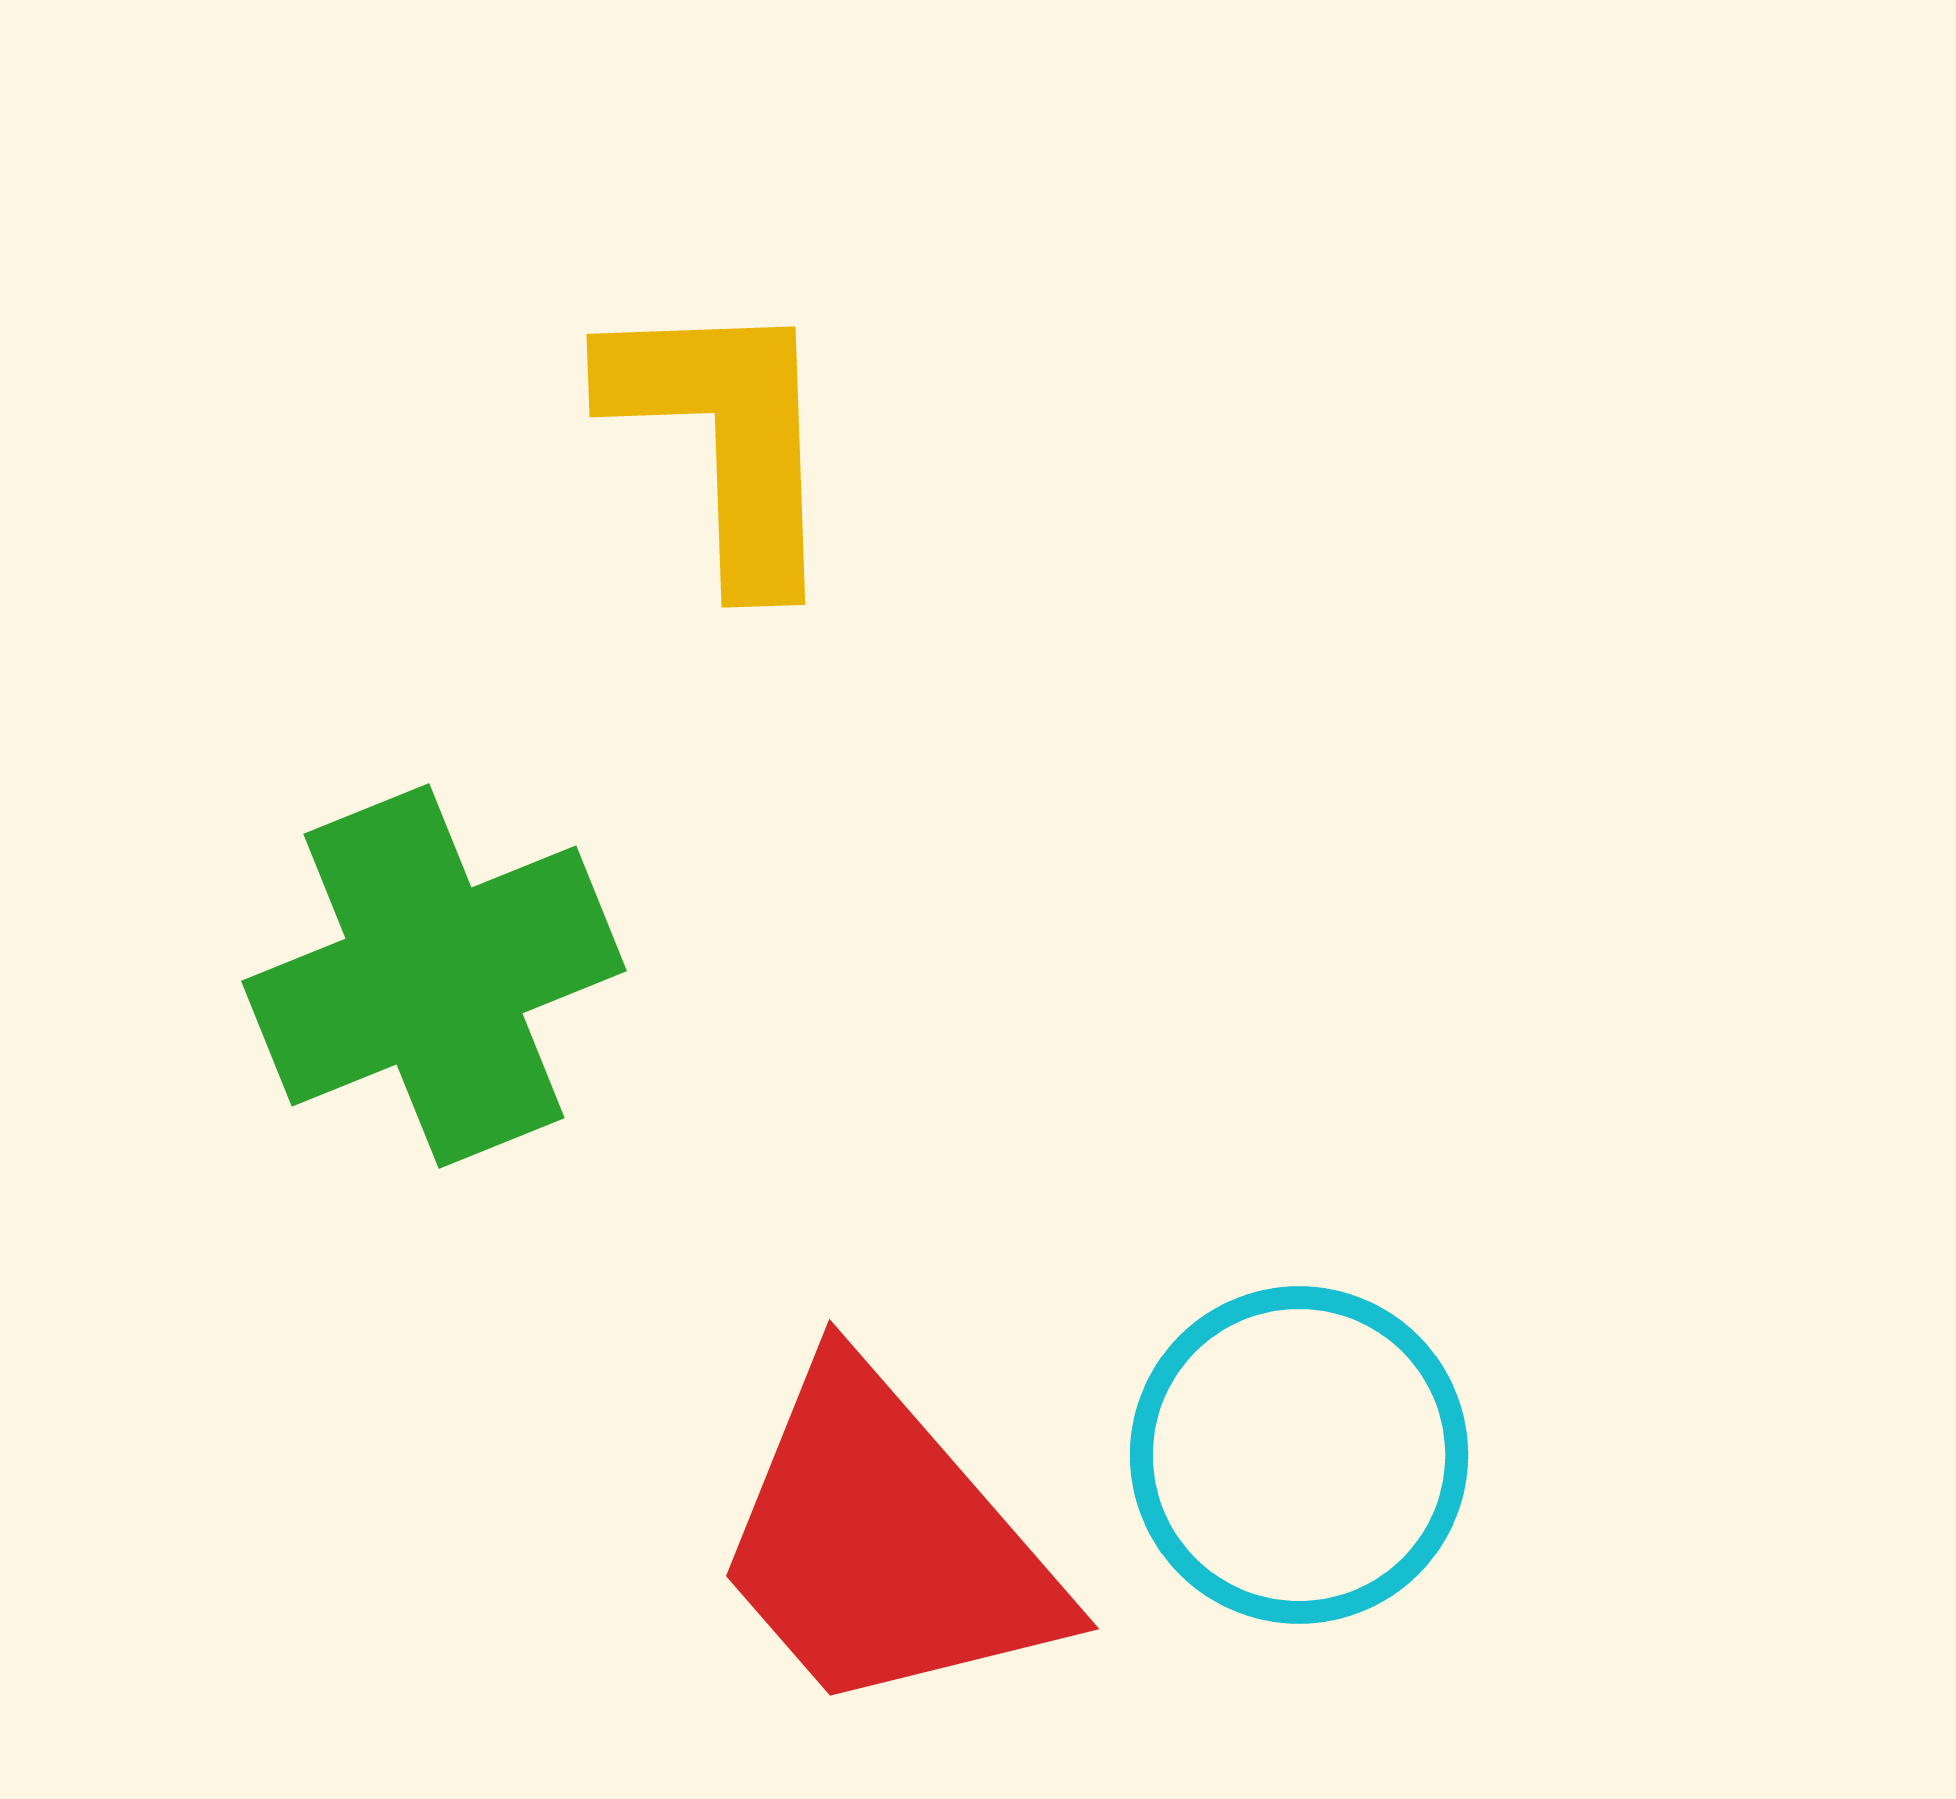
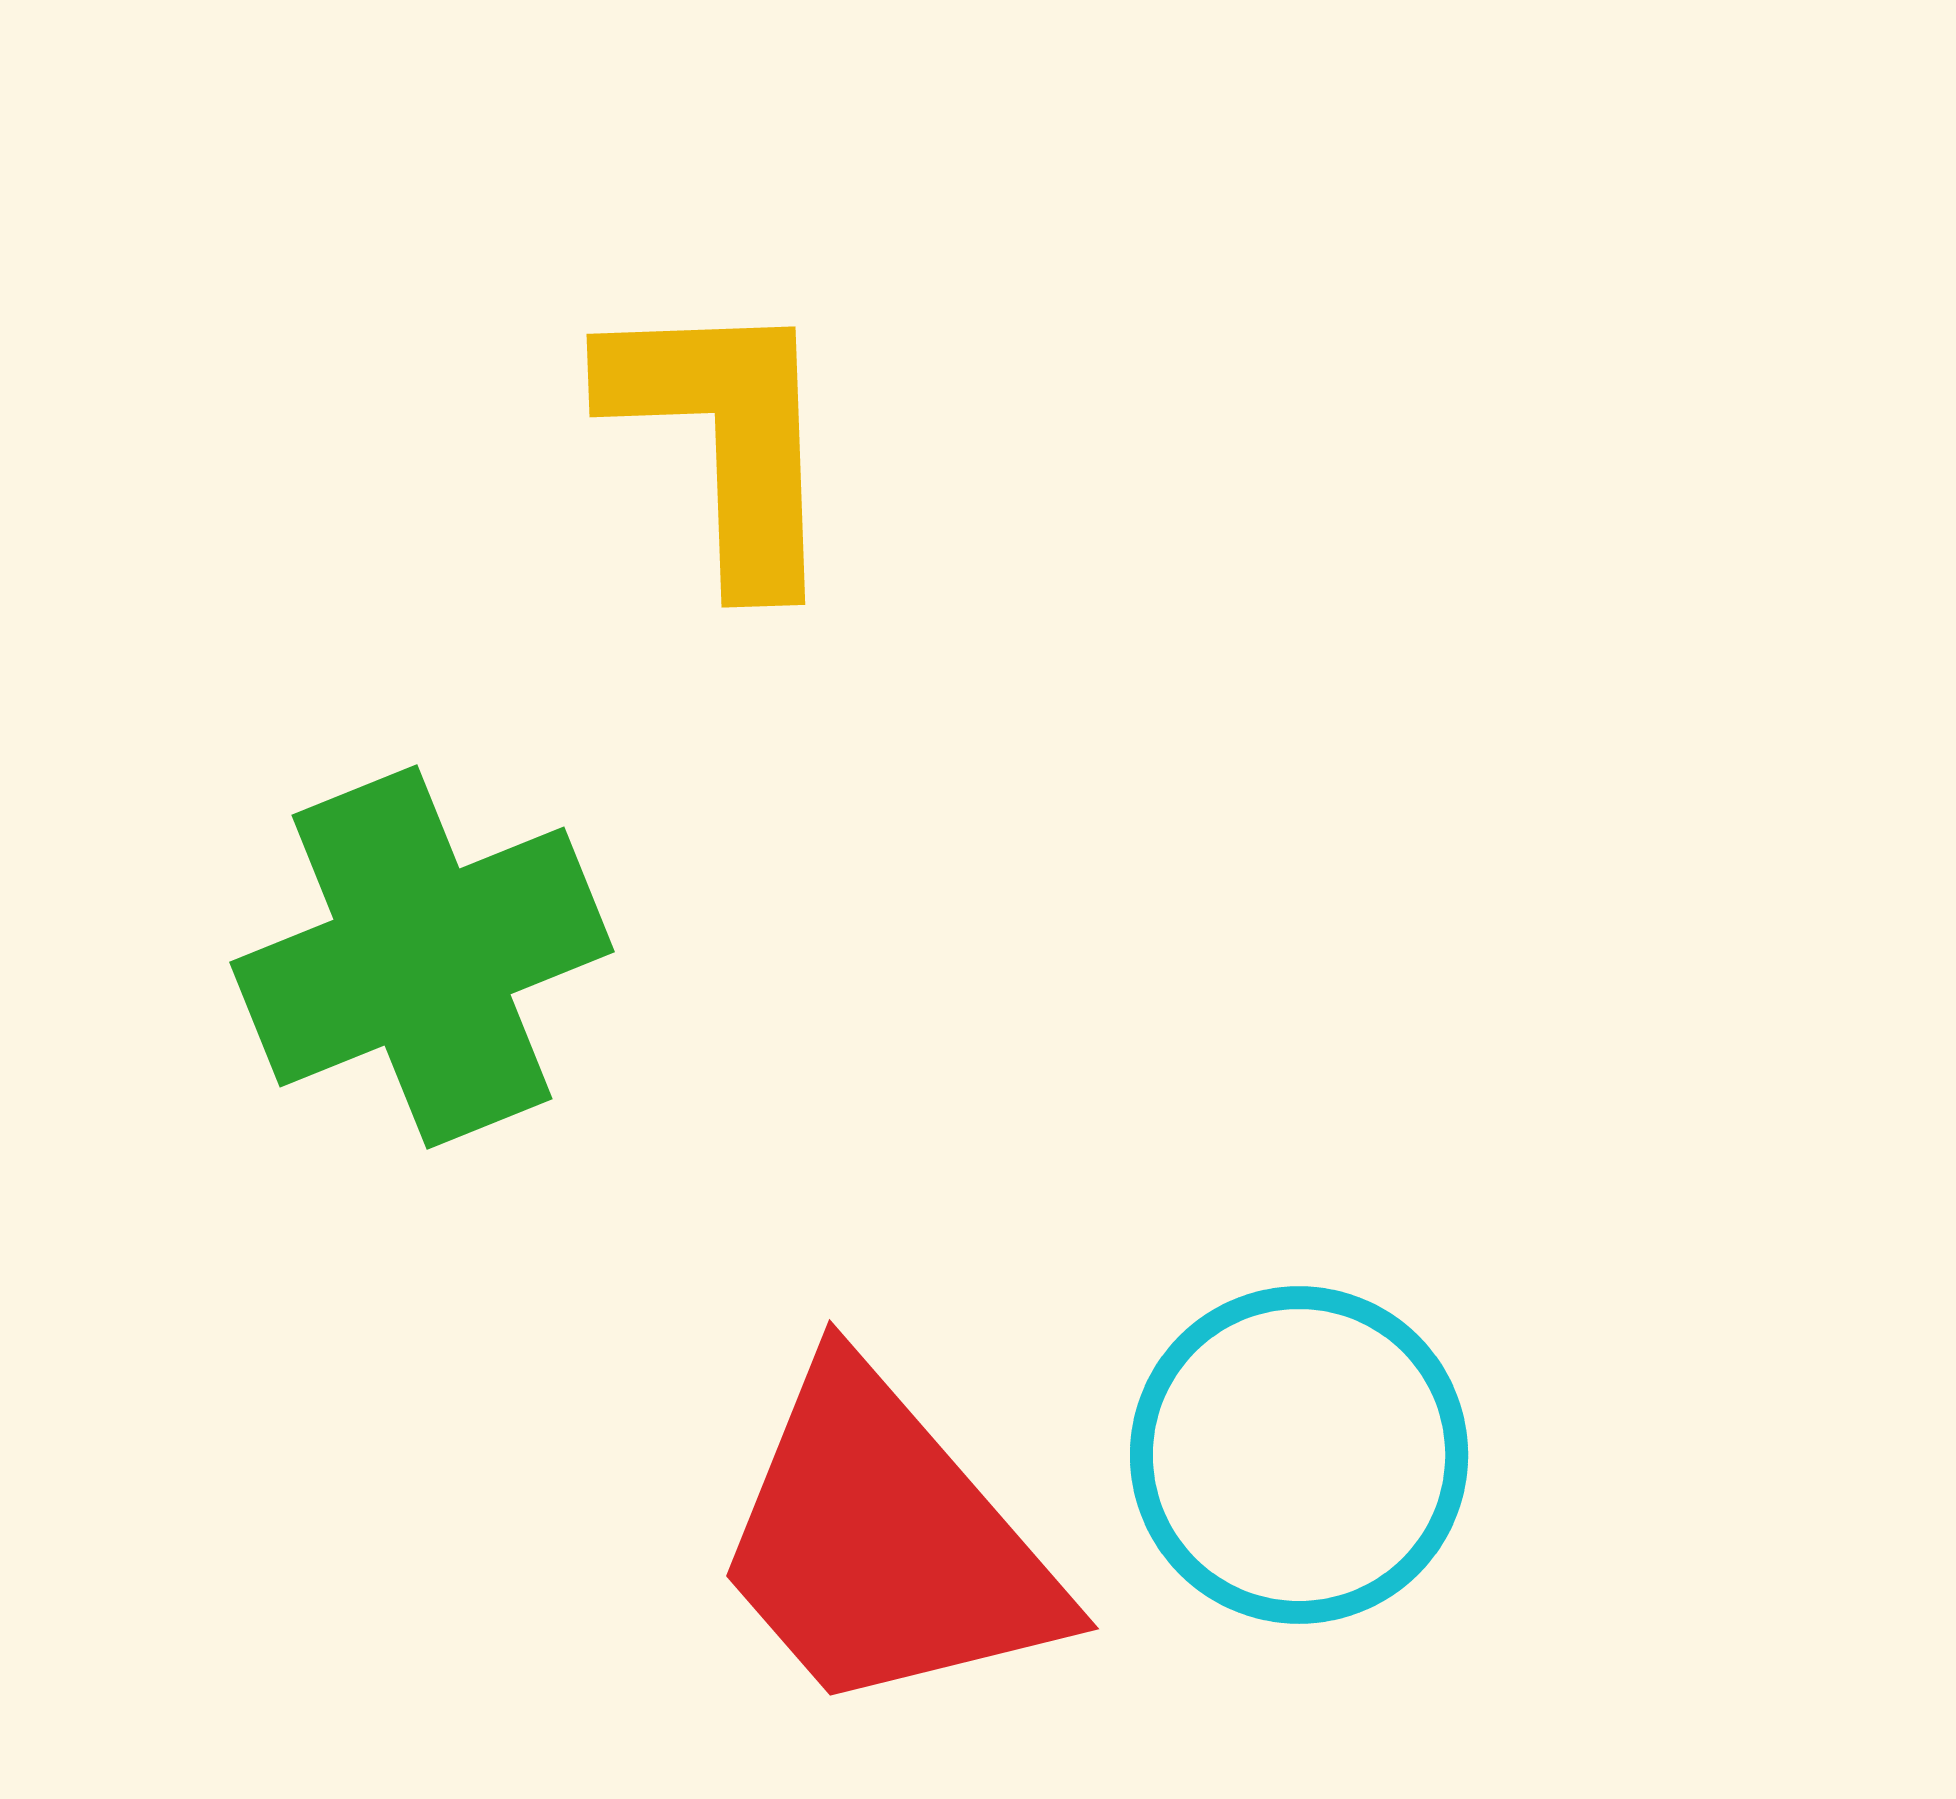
green cross: moved 12 px left, 19 px up
